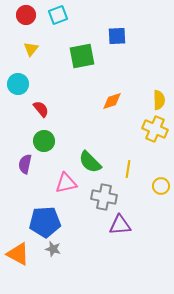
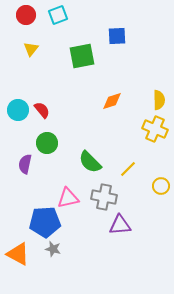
cyan circle: moved 26 px down
red semicircle: moved 1 px right, 1 px down
green circle: moved 3 px right, 2 px down
yellow line: rotated 36 degrees clockwise
pink triangle: moved 2 px right, 15 px down
